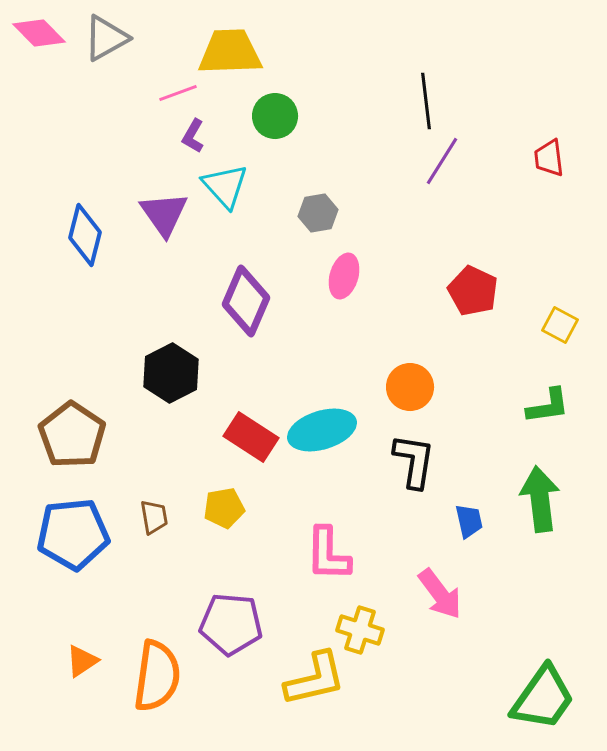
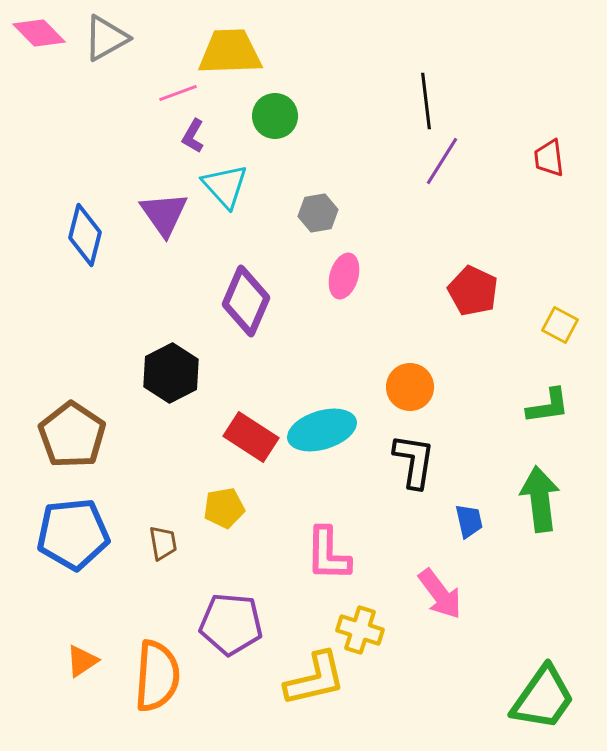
brown trapezoid: moved 9 px right, 26 px down
orange semicircle: rotated 4 degrees counterclockwise
